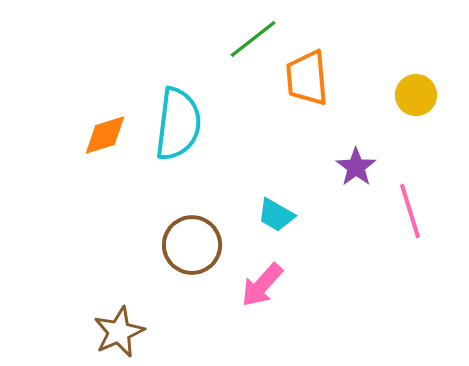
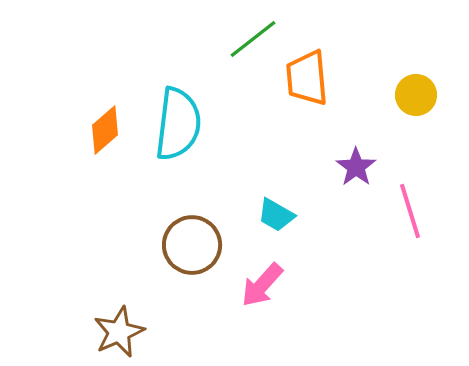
orange diamond: moved 5 px up; rotated 24 degrees counterclockwise
